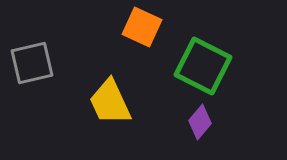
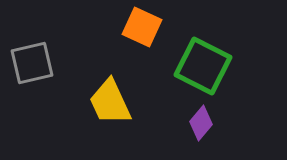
purple diamond: moved 1 px right, 1 px down
